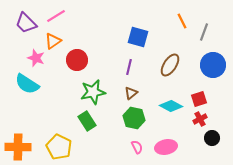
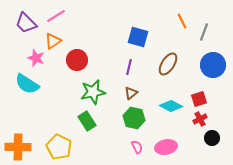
brown ellipse: moved 2 px left, 1 px up
